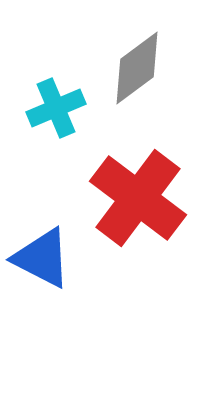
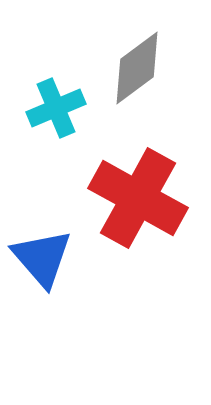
red cross: rotated 8 degrees counterclockwise
blue triangle: rotated 22 degrees clockwise
